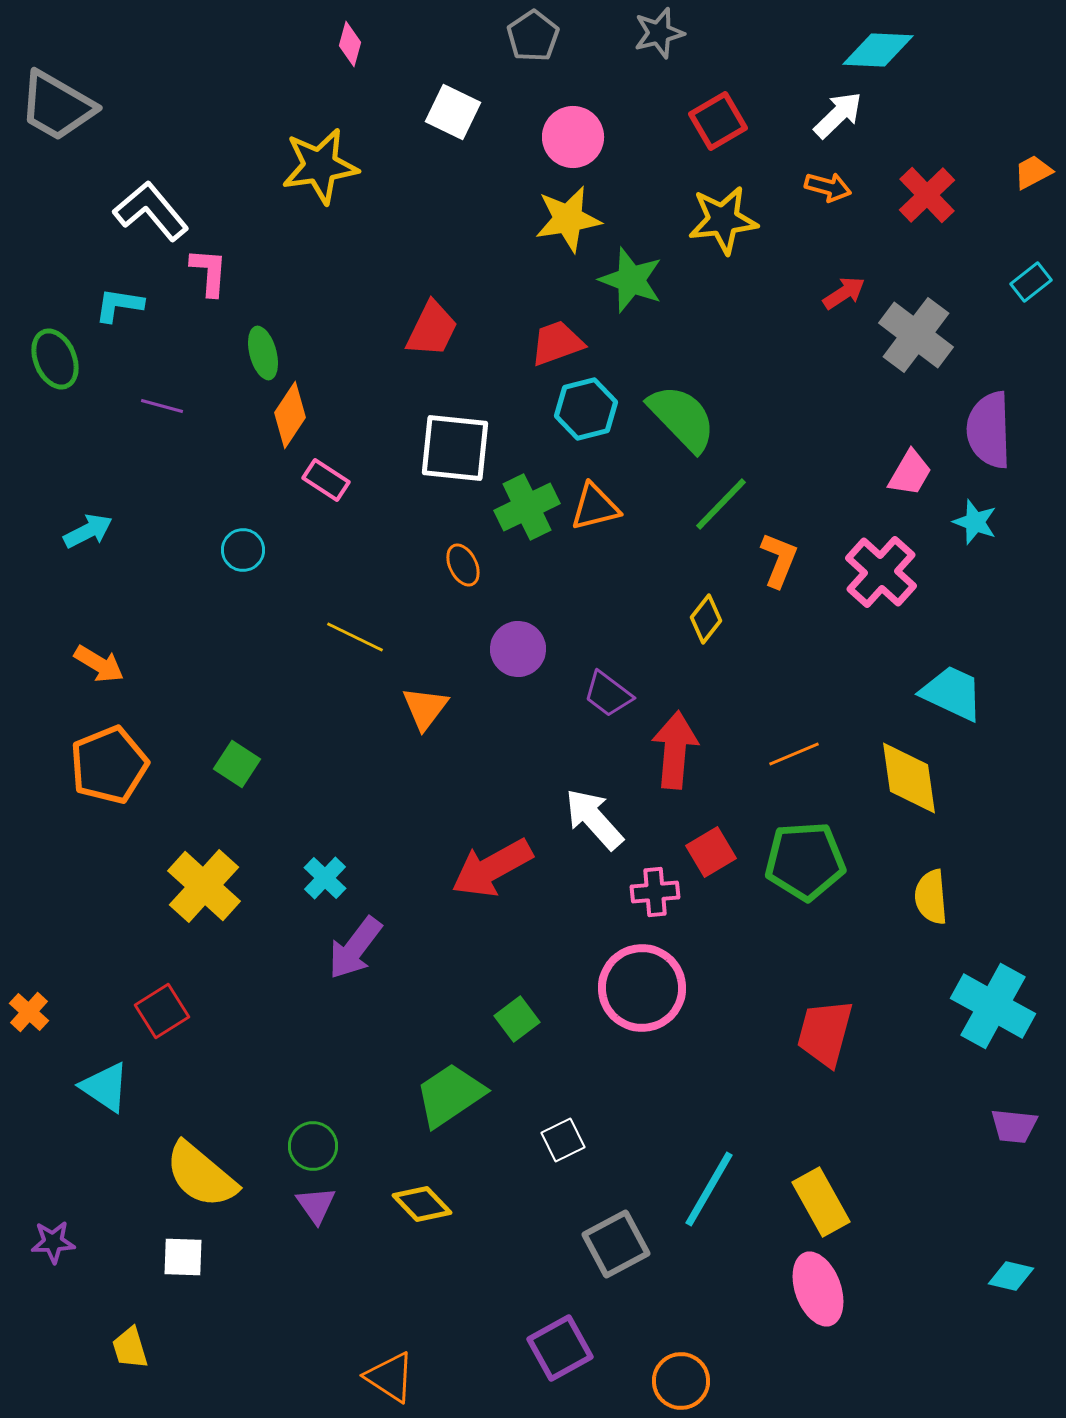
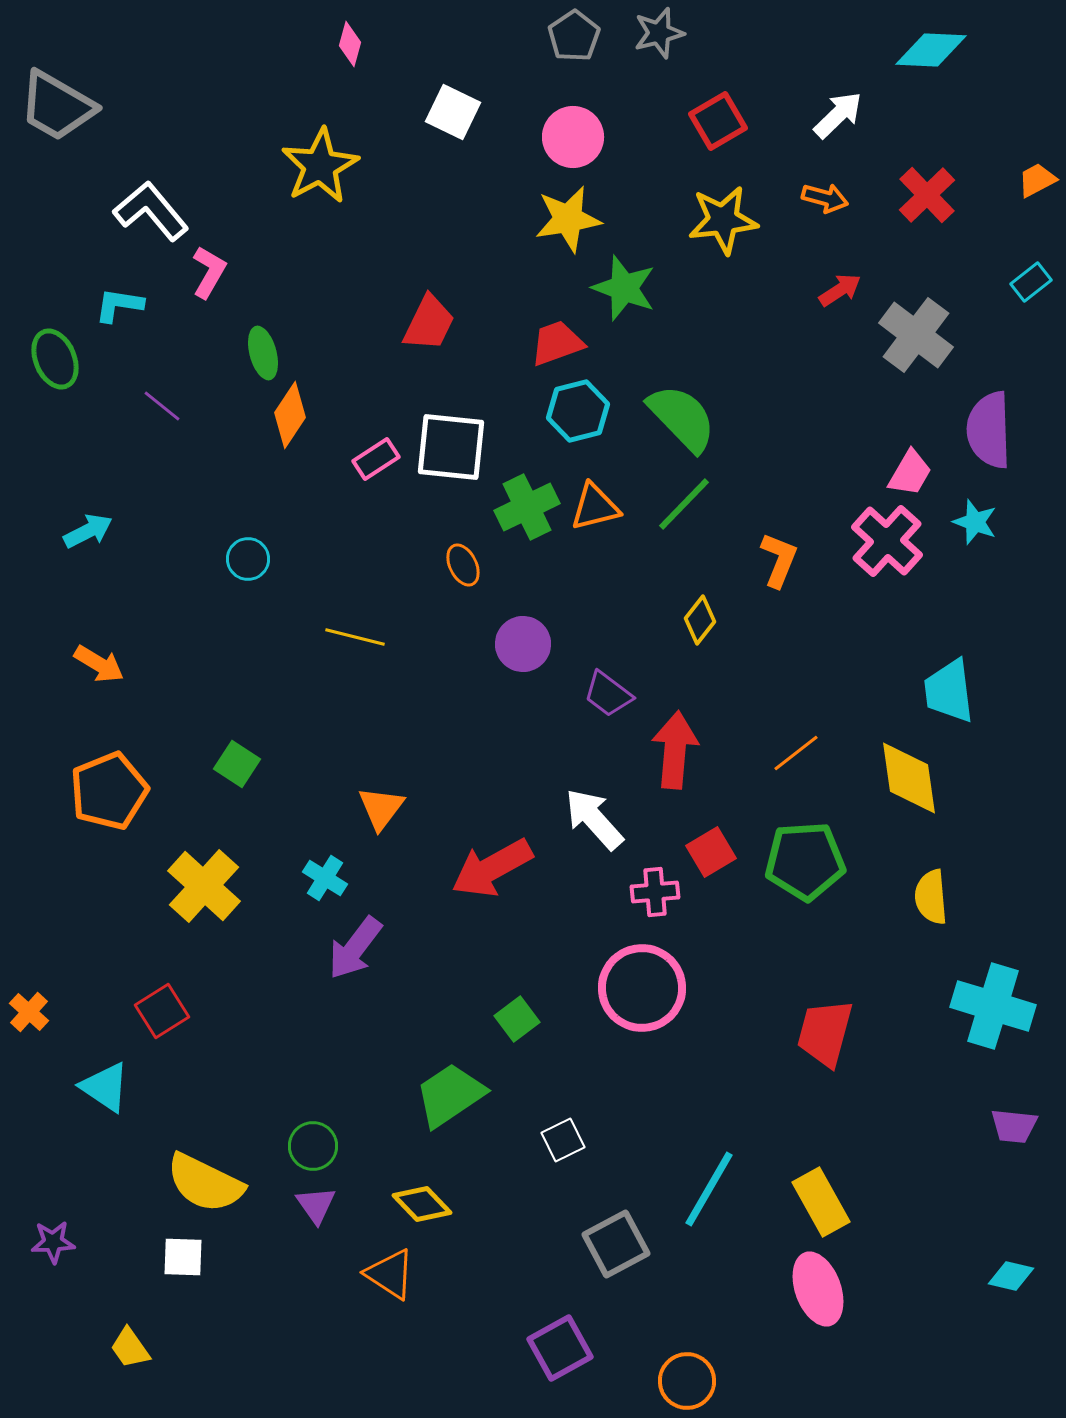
gray pentagon at (533, 36): moved 41 px right
cyan diamond at (878, 50): moved 53 px right
yellow star at (320, 166): rotated 20 degrees counterclockwise
orange trapezoid at (1033, 172): moved 4 px right, 8 px down
orange arrow at (828, 187): moved 3 px left, 11 px down
pink L-shape at (209, 272): rotated 26 degrees clockwise
green star at (631, 280): moved 7 px left, 8 px down
red arrow at (844, 293): moved 4 px left, 3 px up
red trapezoid at (432, 329): moved 3 px left, 6 px up
purple line at (162, 406): rotated 24 degrees clockwise
cyan hexagon at (586, 409): moved 8 px left, 2 px down
white square at (455, 448): moved 4 px left, 1 px up
pink rectangle at (326, 480): moved 50 px right, 21 px up; rotated 66 degrees counterclockwise
green line at (721, 504): moved 37 px left
cyan circle at (243, 550): moved 5 px right, 9 px down
pink cross at (881, 572): moved 6 px right, 31 px up
yellow diamond at (706, 619): moved 6 px left, 1 px down
yellow line at (355, 637): rotated 12 degrees counterclockwise
purple circle at (518, 649): moved 5 px right, 5 px up
cyan trapezoid at (952, 693): moved 3 px left, 2 px up; rotated 122 degrees counterclockwise
orange triangle at (425, 708): moved 44 px left, 100 px down
orange line at (794, 754): moved 2 px right, 1 px up; rotated 15 degrees counterclockwise
orange pentagon at (109, 765): moved 26 px down
cyan cross at (325, 878): rotated 12 degrees counterclockwise
cyan cross at (993, 1006): rotated 12 degrees counterclockwise
yellow semicircle at (201, 1175): moved 4 px right, 8 px down; rotated 14 degrees counterclockwise
yellow trapezoid at (130, 1348): rotated 18 degrees counterclockwise
orange triangle at (390, 1377): moved 103 px up
orange circle at (681, 1381): moved 6 px right
